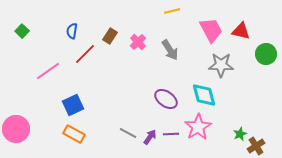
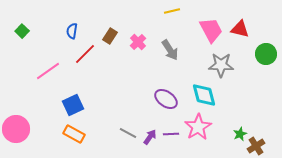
red triangle: moved 1 px left, 2 px up
